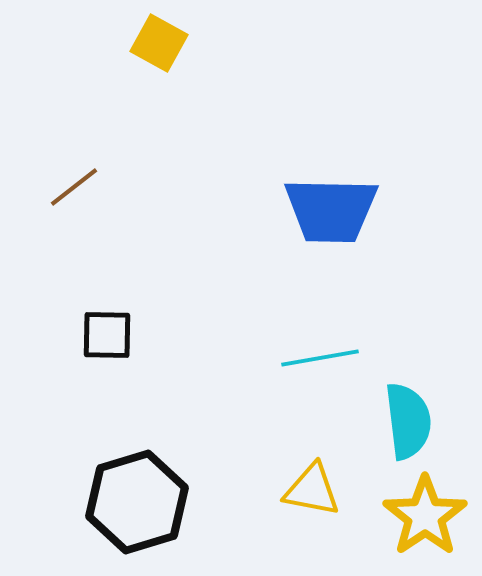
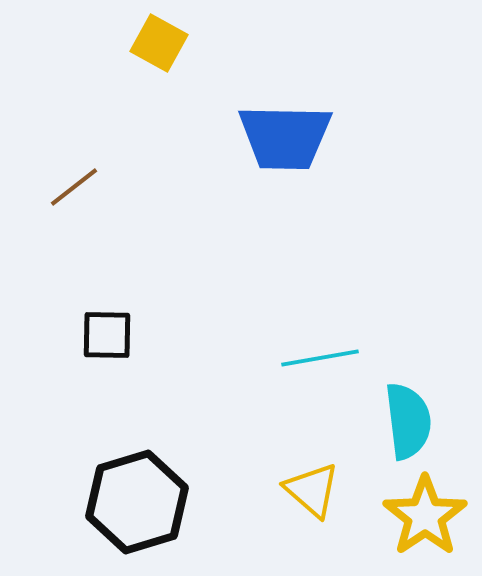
blue trapezoid: moved 46 px left, 73 px up
yellow triangle: rotated 30 degrees clockwise
